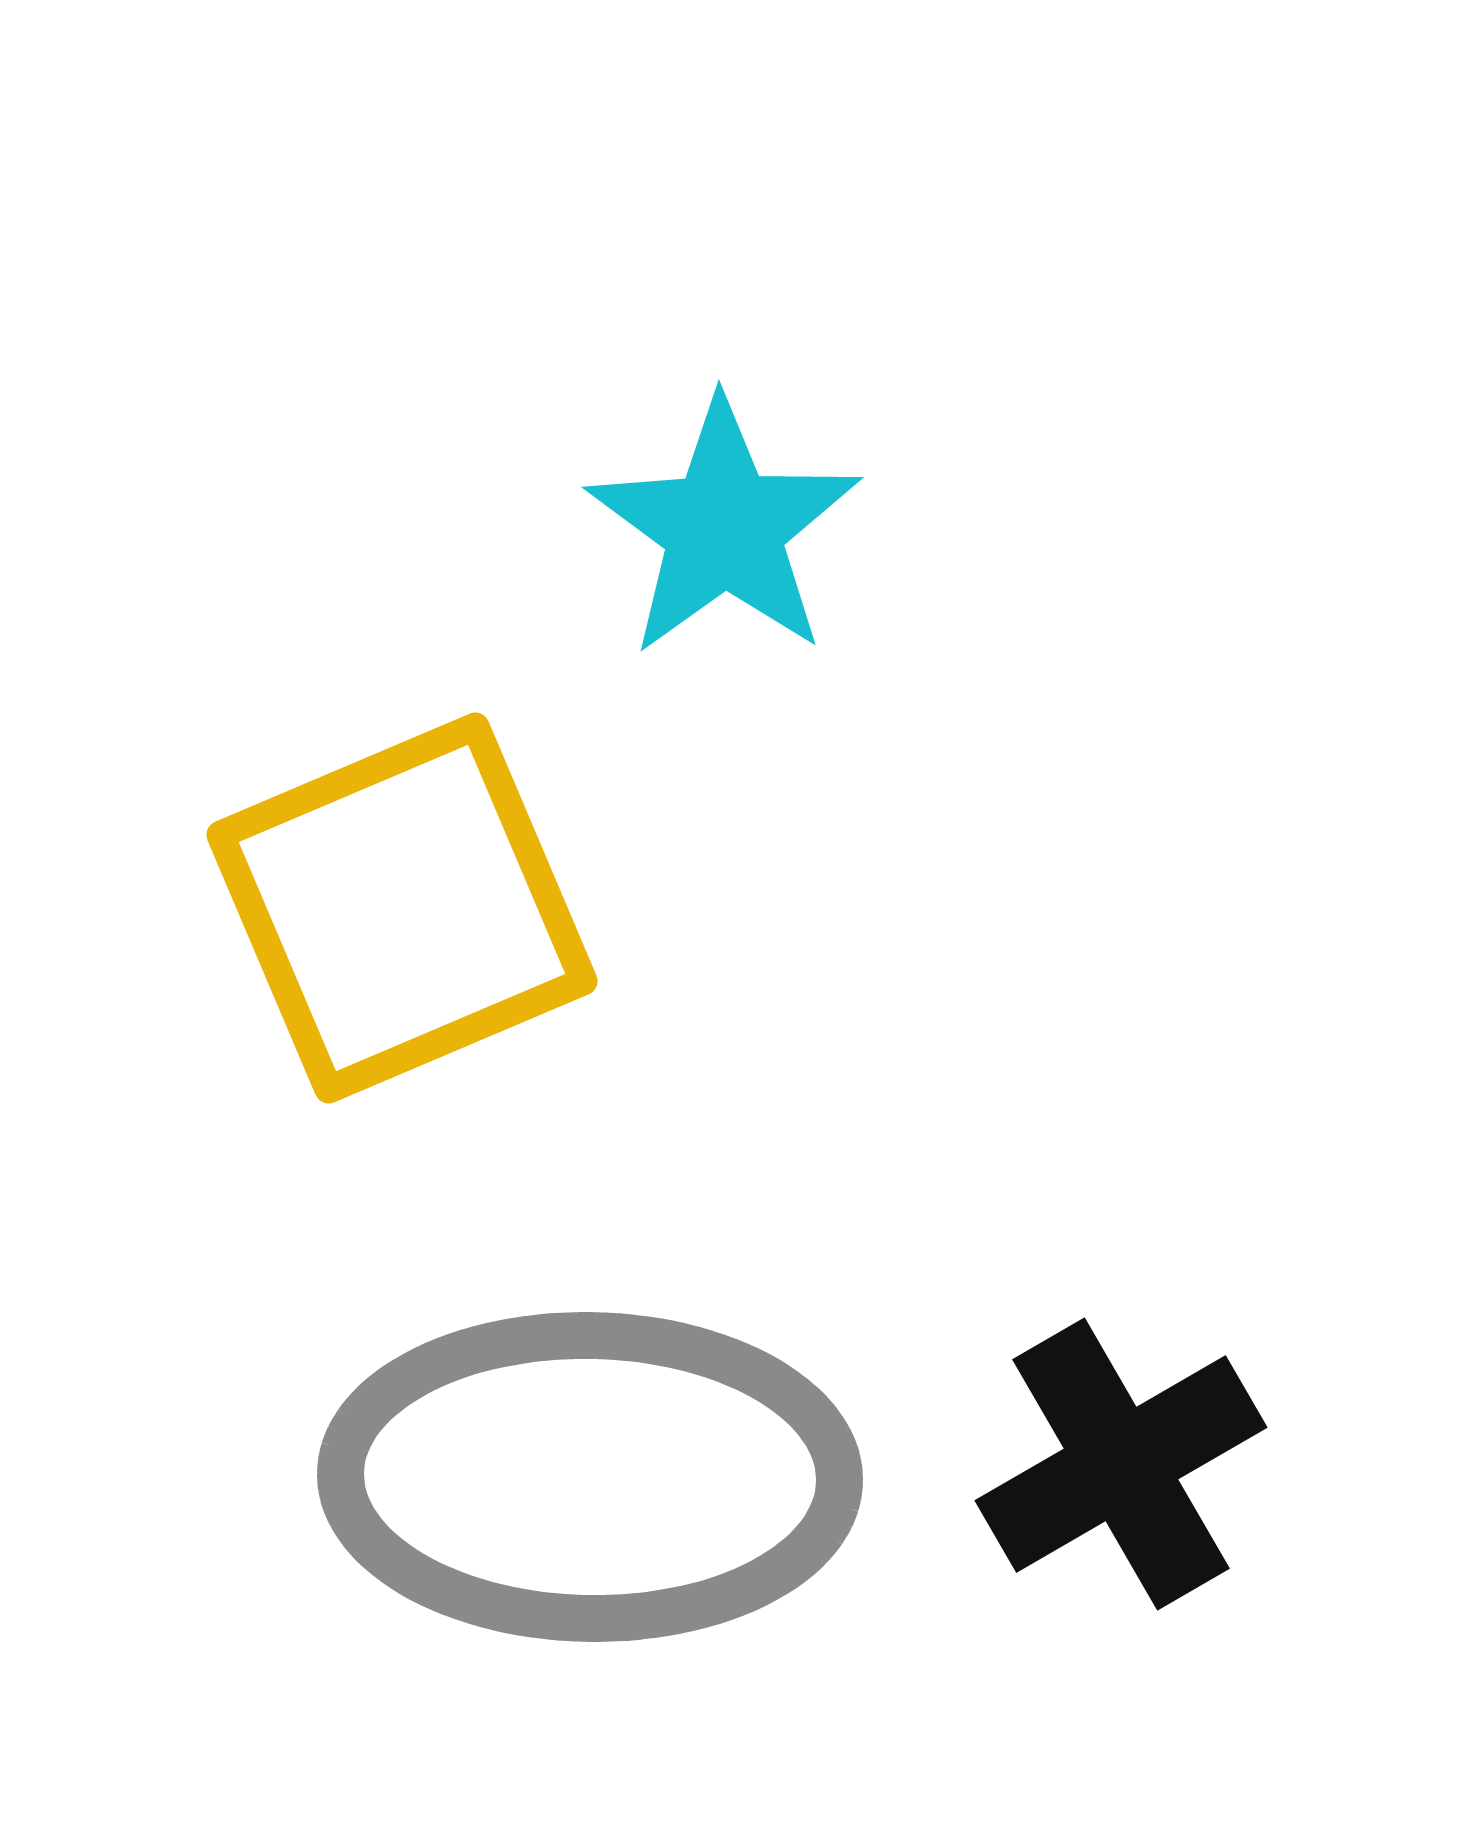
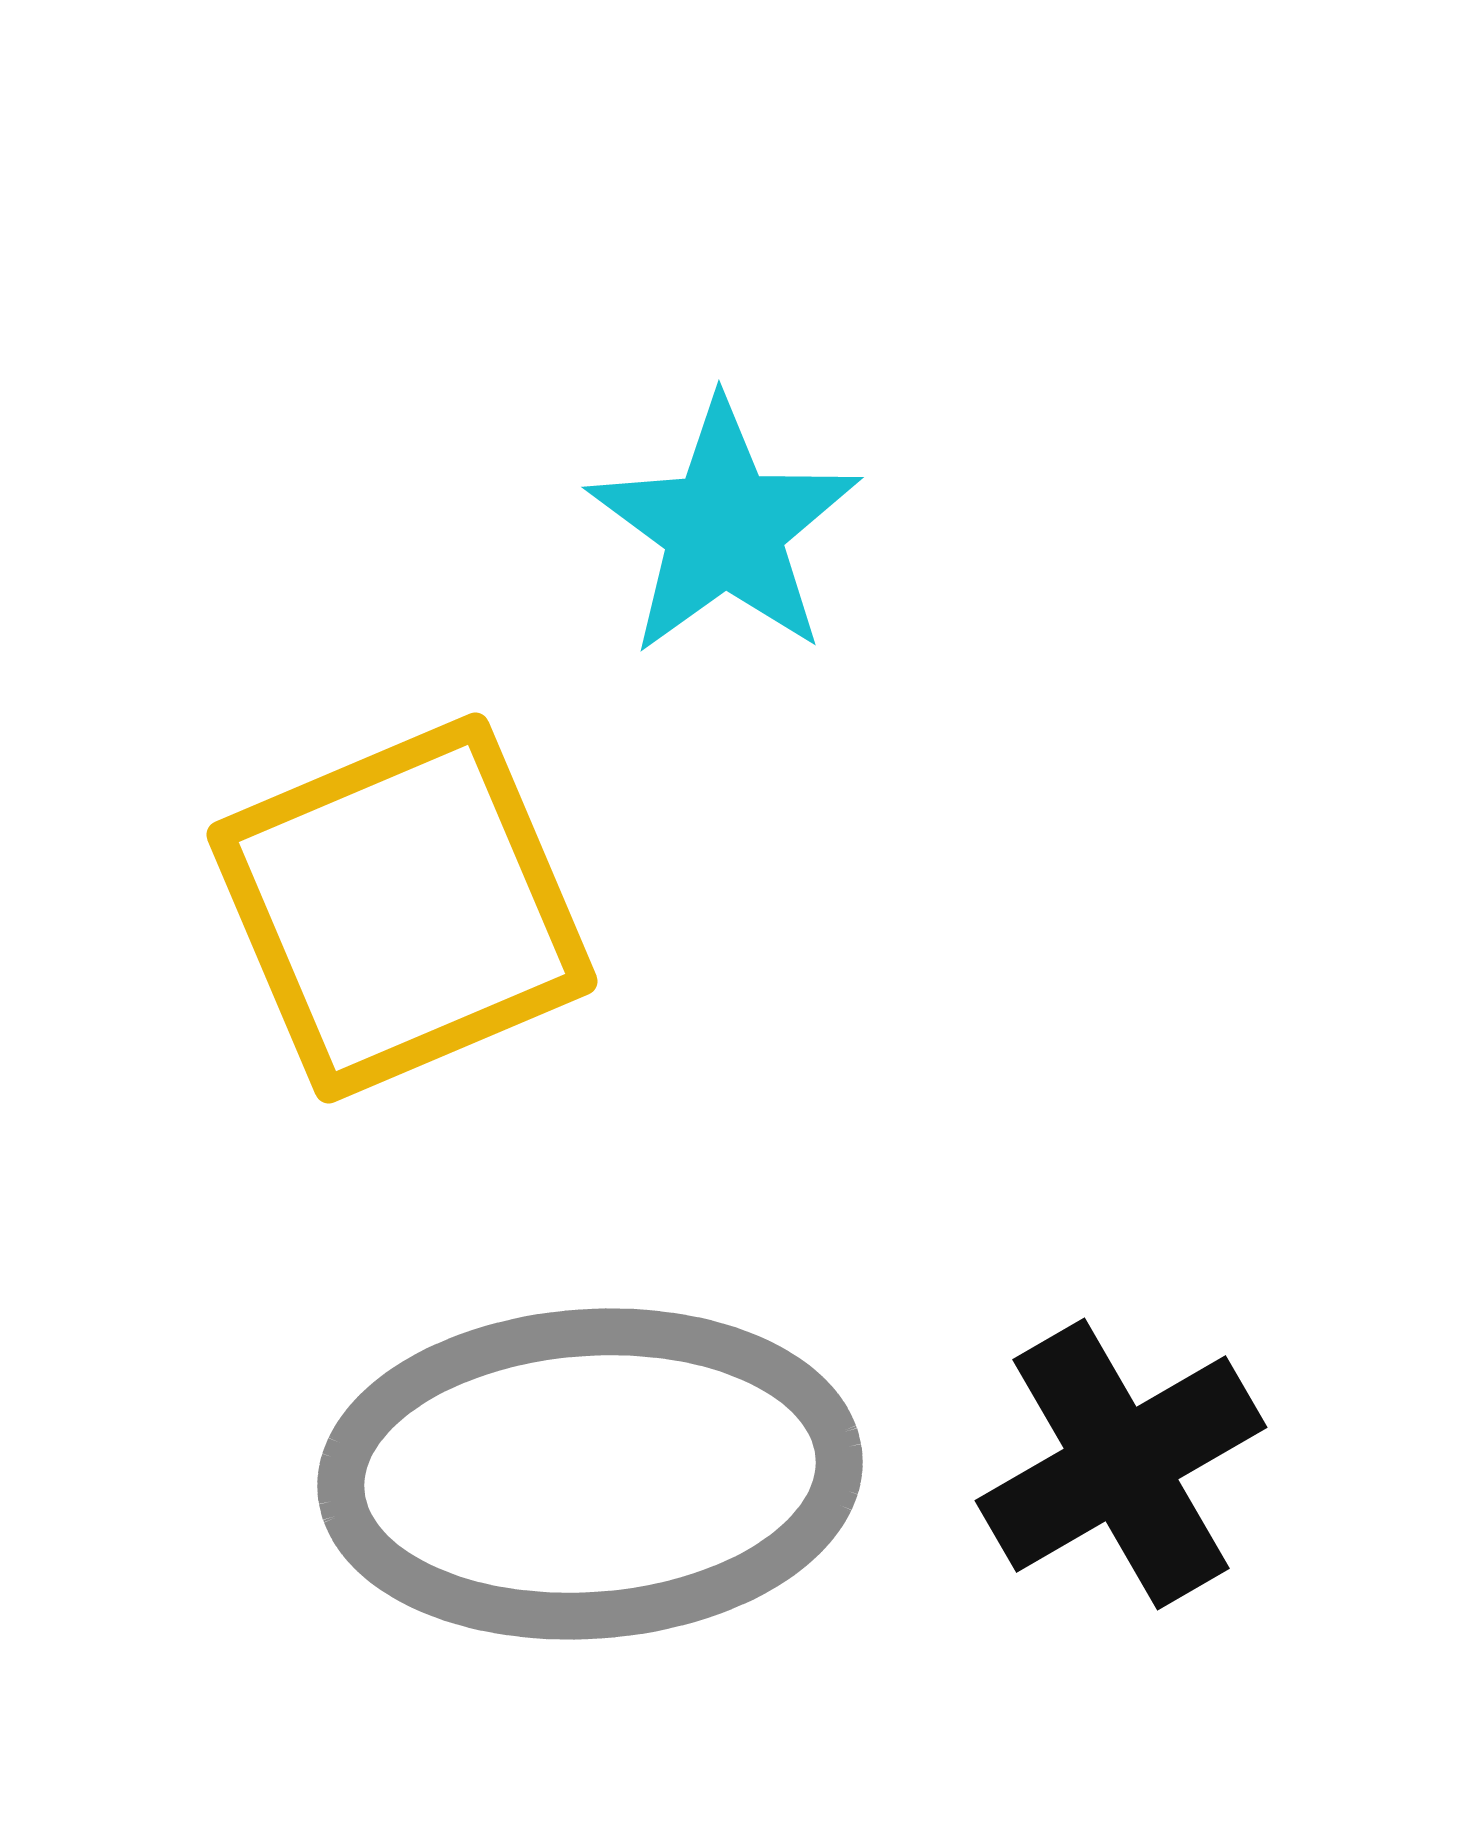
gray ellipse: moved 3 px up; rotated 5 degrees counterclockwise
